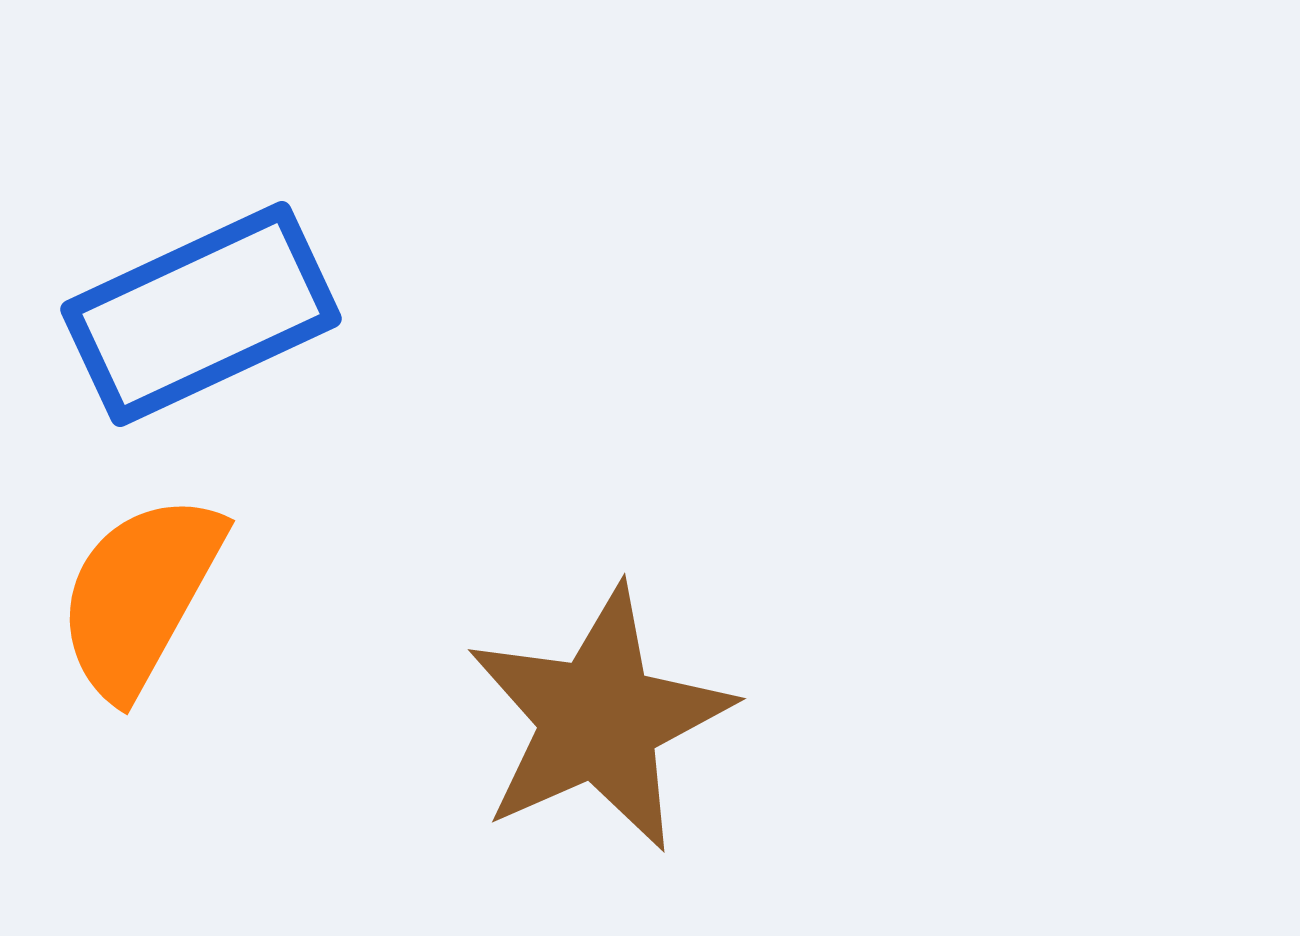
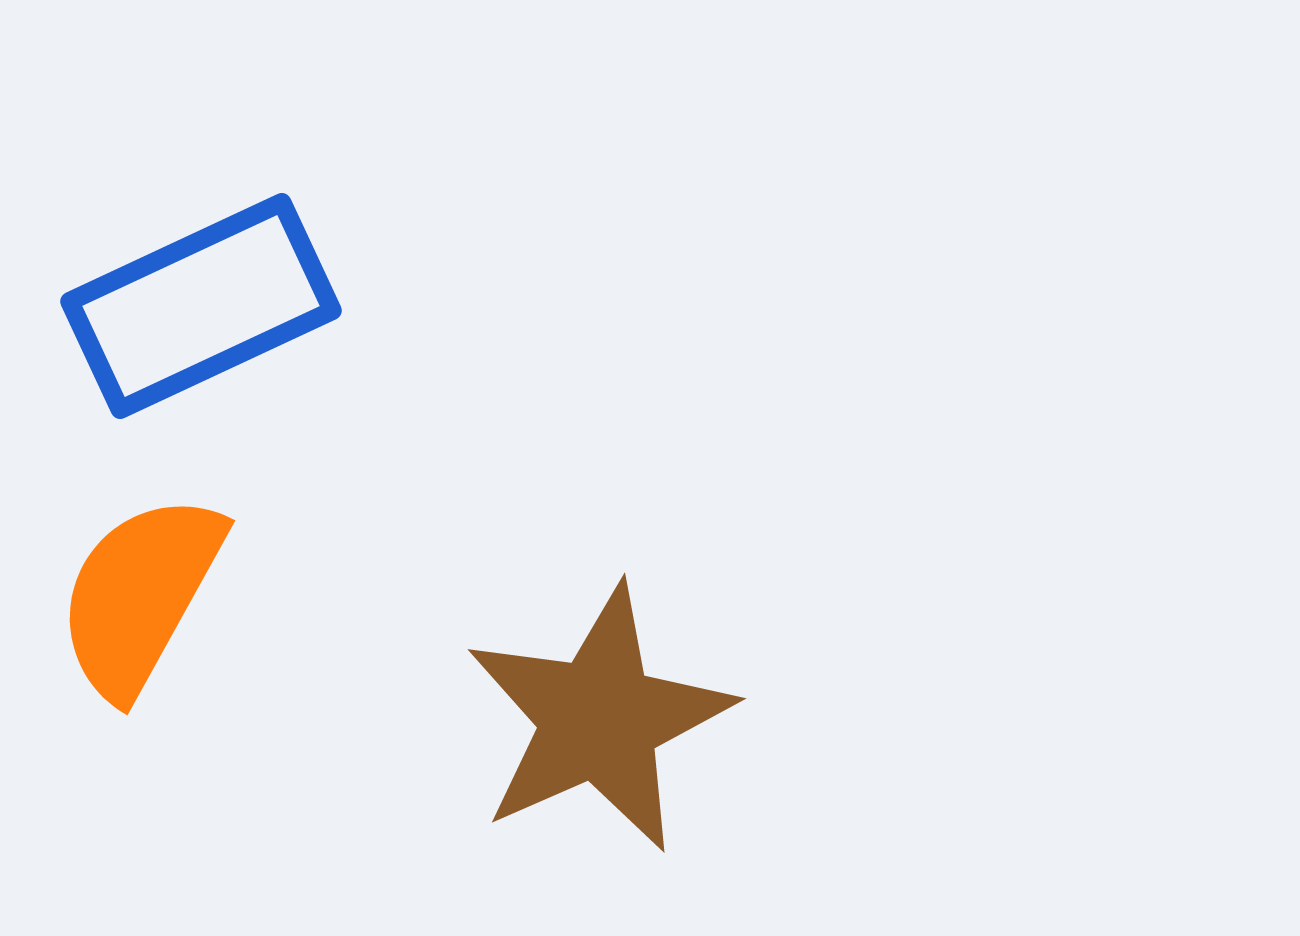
blue rectangle: moved 8 px up
